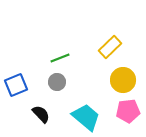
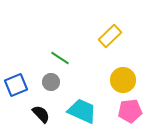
yellow rectangle: moved 11 px up
green line: rotated 54 degrees clockwise
gray circle: moved 6 px left
pink pentagon: moved 2 px right
cyan trapezoid: moved 4 px left, 6 px up; rotated 16 degrees counterclockwise
